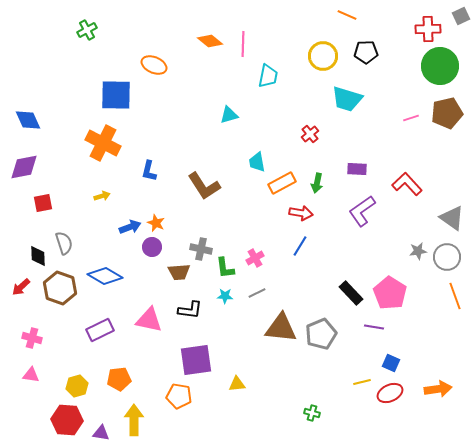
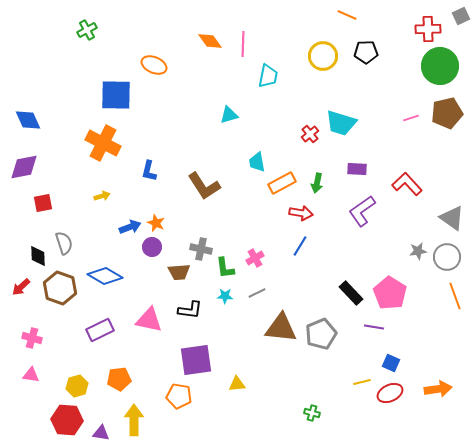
orange diamond at (210, 41): rotated 15 degrees clockwise
cyan trapezoid at (347, 99): moved 6 px left, 24 px down
